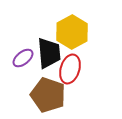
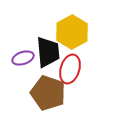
black trapezoid: moved 1 px left, 1 px up
purple ellipse: rotated 20 degrees clockwise
brown pentagon: moved 2 px up
